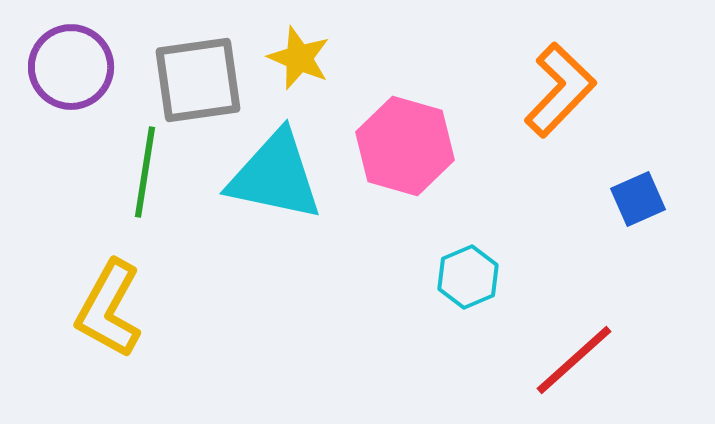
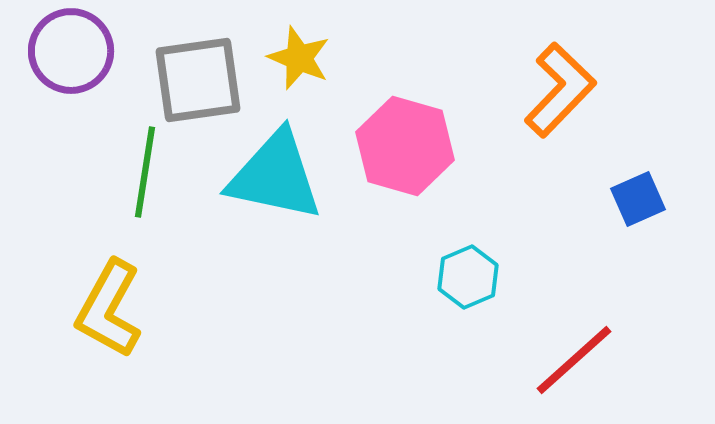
purple circle: moved 16 px up
